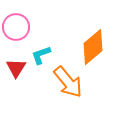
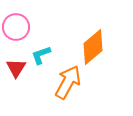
orange arrow: rotated 112 degrees counterclockwise
